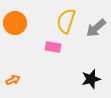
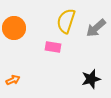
orange circle: moved 1 px left, 5 px down
